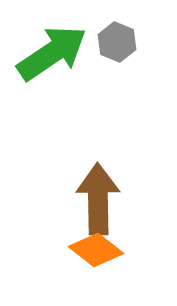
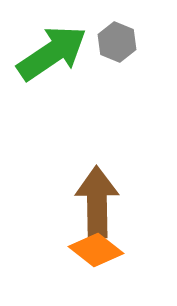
brown arrow: moved 1 px left, 3 px down
